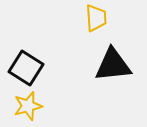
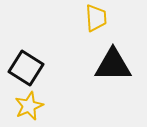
black triangle: rotated 6 degrees clockwise
yellow star: moved 1 px right; rotated 8 degrees counterclockwise
